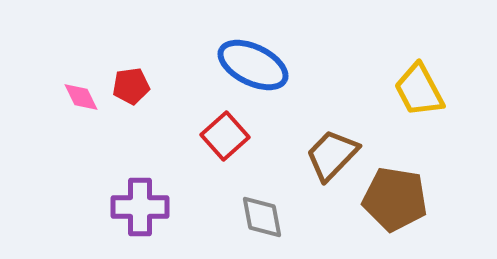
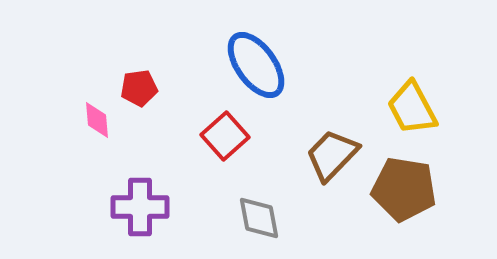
blue ellipse: moved 3 px right; rotated 28 degrees clockwise
red pentagon: moved 8 px right, 2 px down
yellow trapezoid: moved 7 px left, 18 px down
pink diamond: moved 16 px right, 23 px down; rotated 21 degrees clockwise
brown pentagon: moved 9 px right, 10 px up
gray diamond: moved 3 px left, 1 px down
